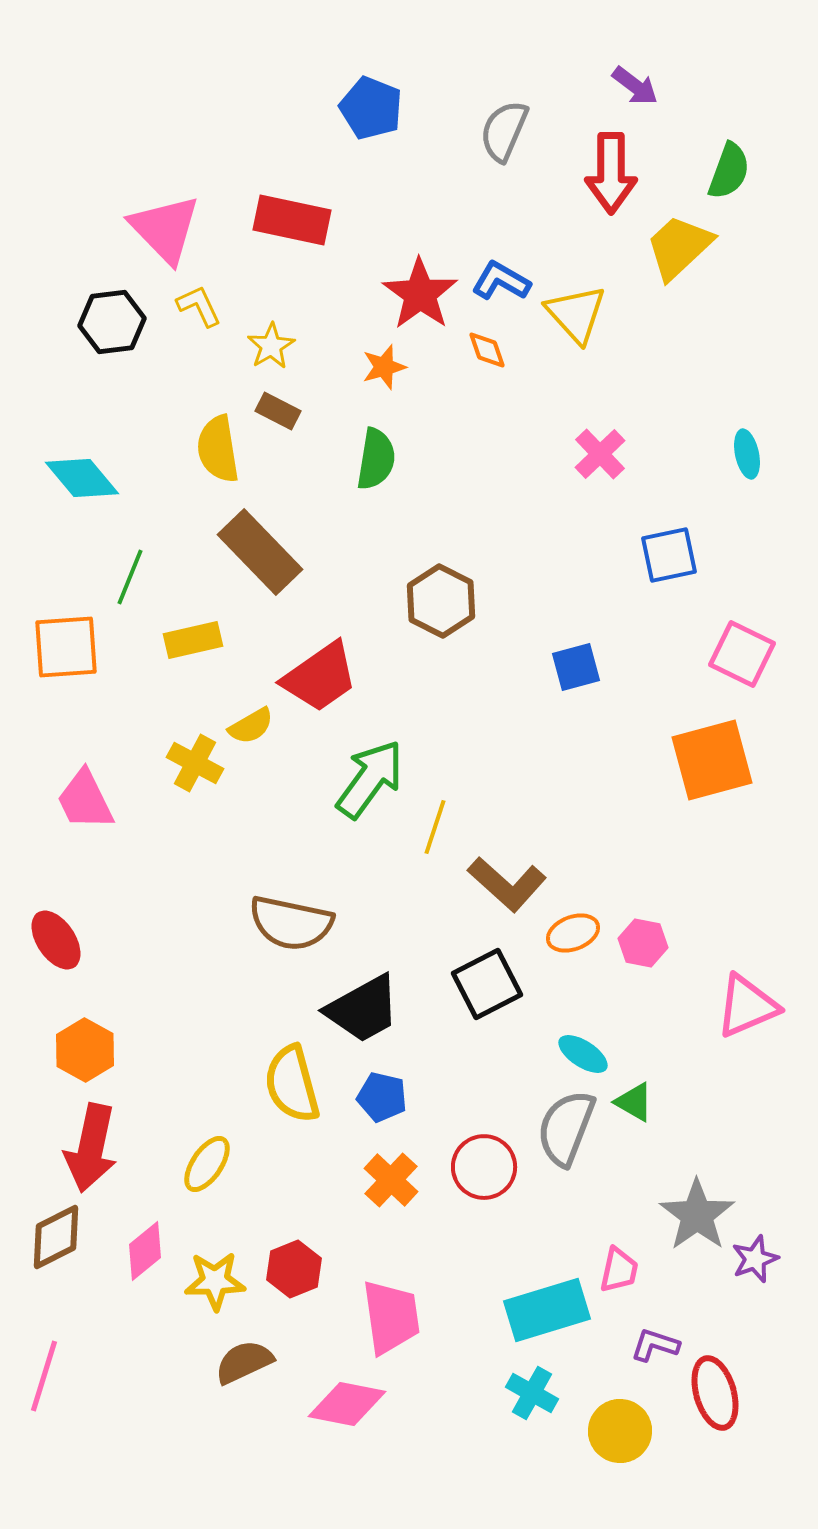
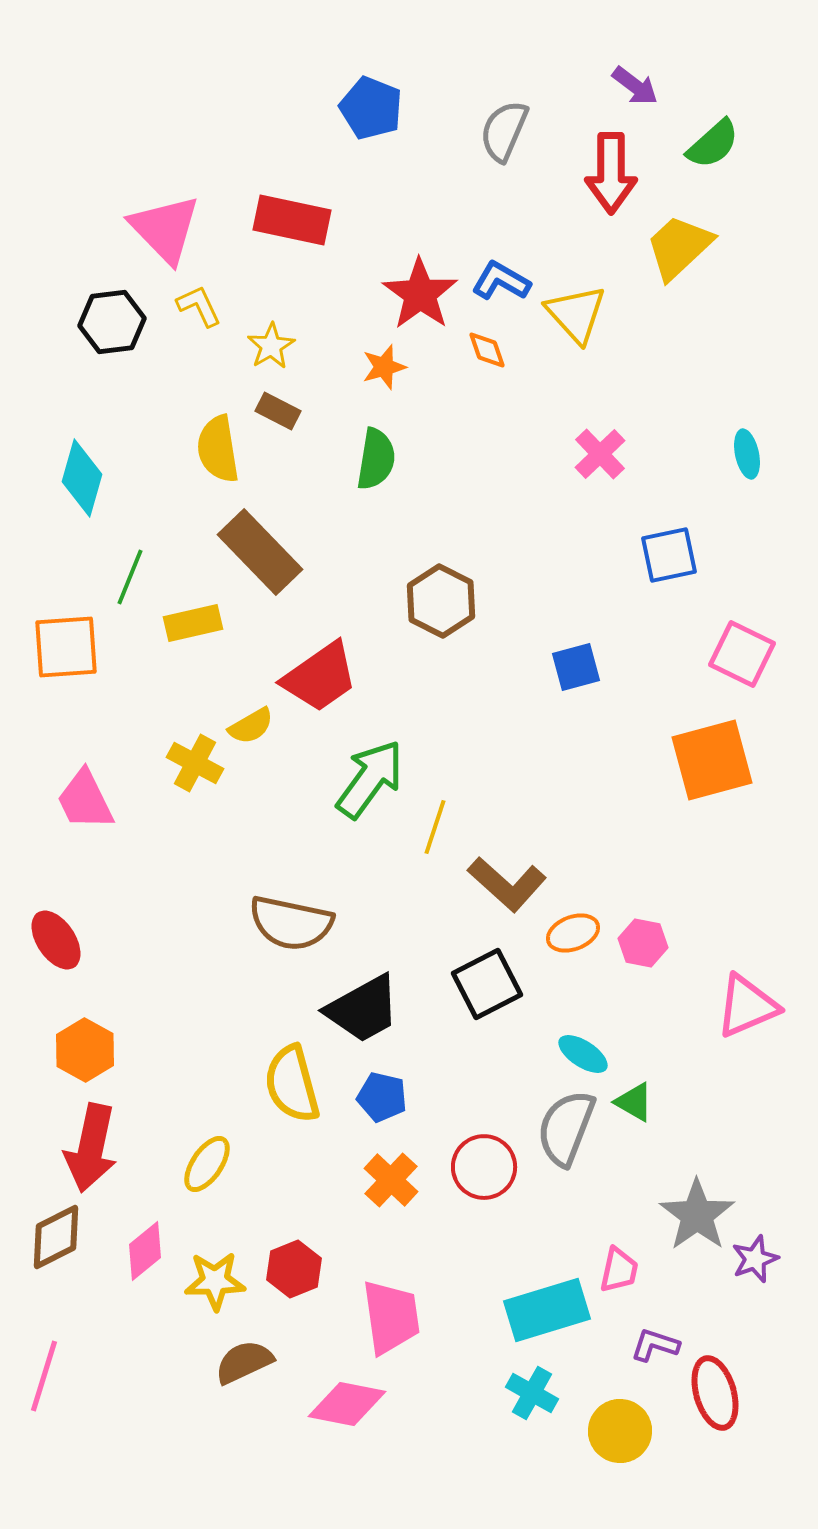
green semicircle at (729, 171): moved 16 px left, 27 px up; rotated 28 degrees clockwise
cyan diamond at (82, 478): rotated 56 degrees clockwise
yellow rectangle at (193, 640): moved 17 px up
